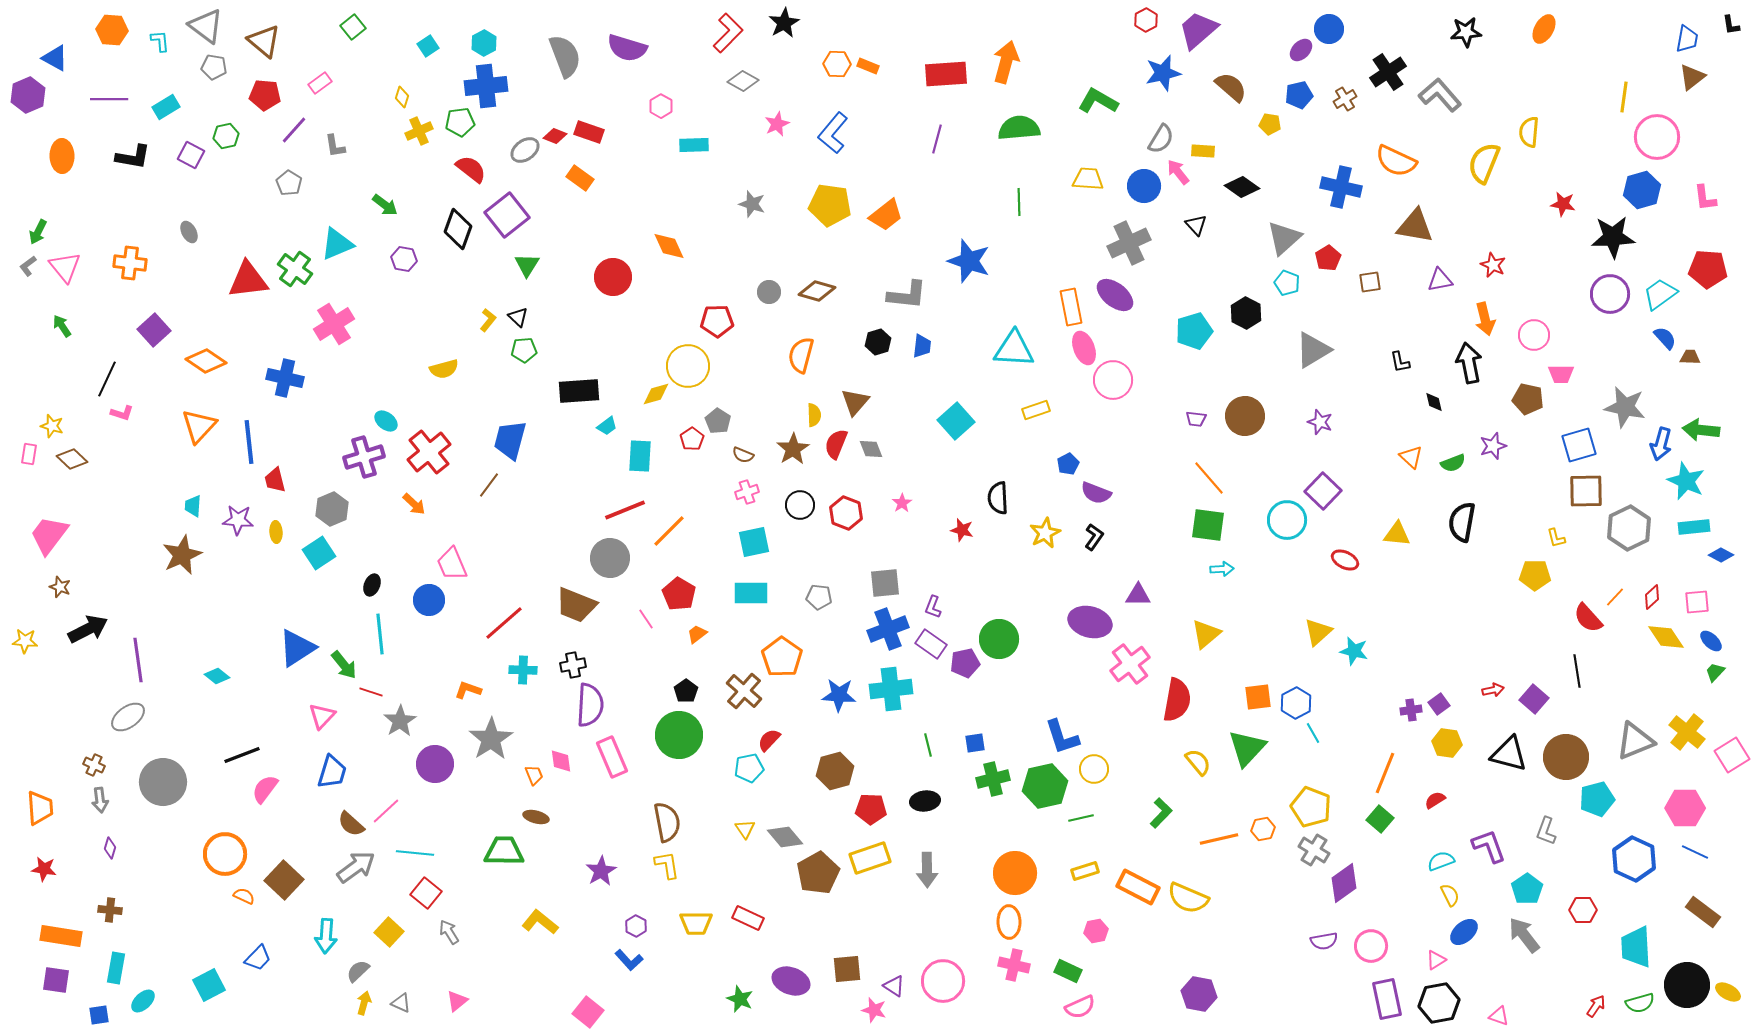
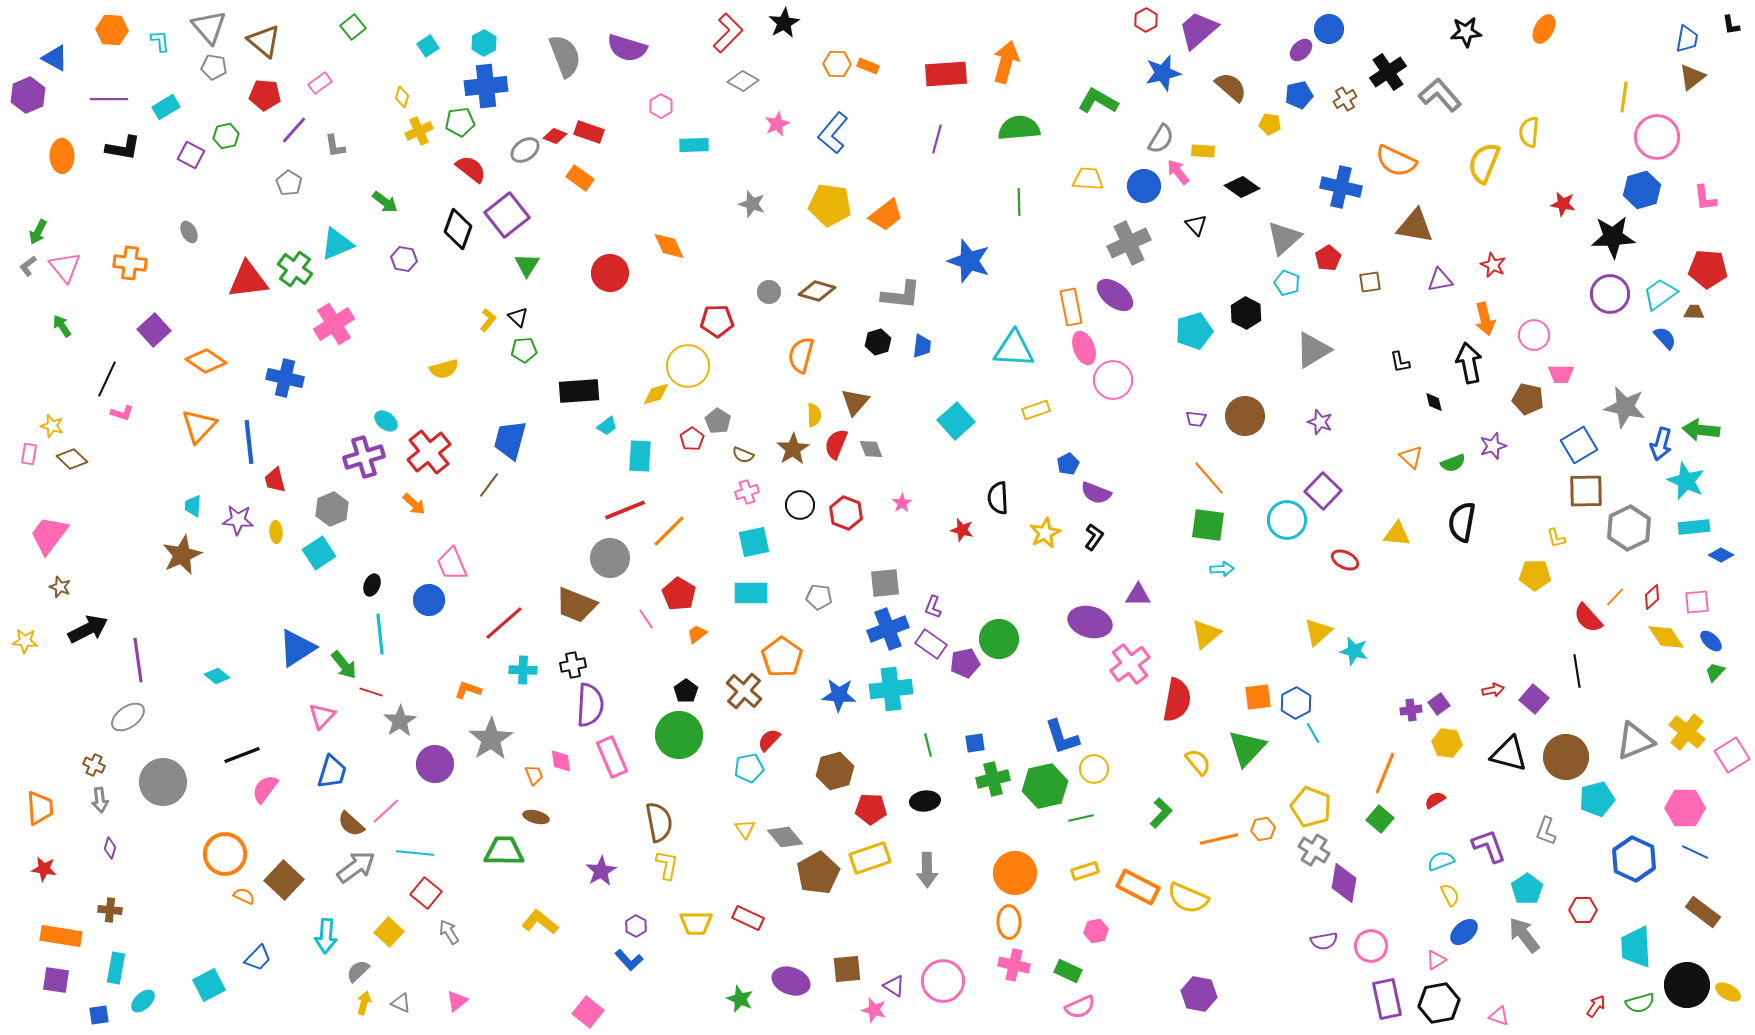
gray triangle at (206, 26): moved 3 px right, 1 px down; rotated 12 degrees clockwise
black L-shape at (133, 157): moved 10 px left, 9 px up
green arrow at (385, 205): moved 3 px up
red circle at (613, 277): moved 3 px left, 4 px up
gray L-shape at (907, 295): moved 6 px left
brown trapezoid at (1690, 357): moved 4 px right, 45 px up
blue square at (1579, 445): rotated 15 degrees counterclockwise
brown semicircle at (667, 822): moved 8 px left
yellow L-shape at (667, 865): rotated 20 degrees clockwise
purple diamond at (1344, 883): rotated 45 degrees counterclockwise
